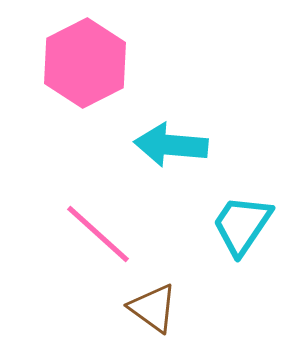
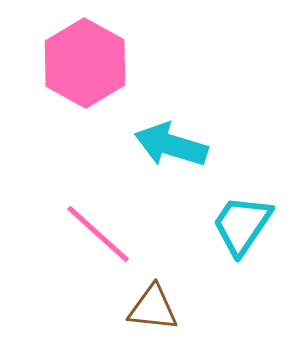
pink hexagon: rotated 4 degrees counterclockwise
cyan arrow: rotated 12 degrees clockwise
brown triangle: rotated 30 degrees counterclockwise
